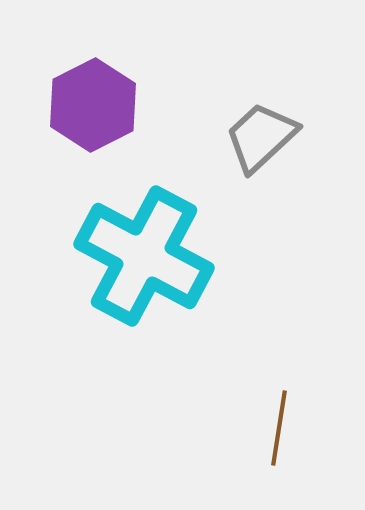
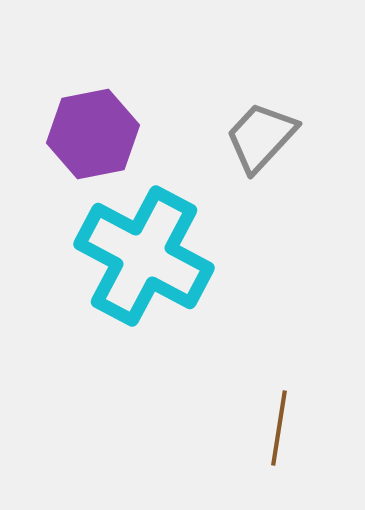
purple hexagon: moved 29 px down; rotated 16 degrees clockwise
gray trapezoid: rotated 4 degrees counterclockwise
